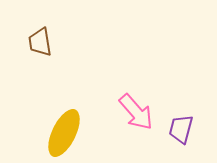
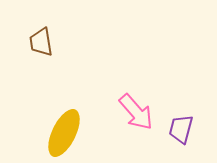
brown trapezoid: moved 1 px right
